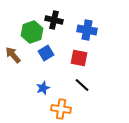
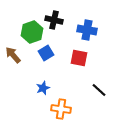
black line: moved 17 px right, 5 px down
